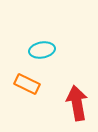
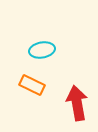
orange rectangle: moved 5 px right, 1 px down
